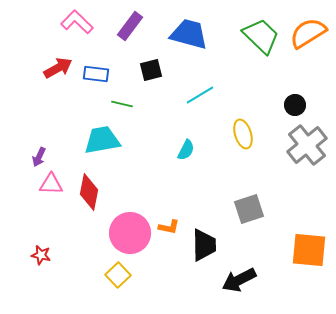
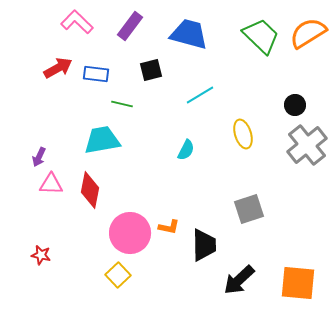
red diamond: moved 1 px right, 2 px up
orange square: moved 11 px left, 33 px down
black arrow: rotated 16 degrees counterclockwise
